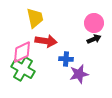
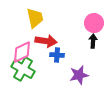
black arrow: moved 1 px left, 2 px down; rotated 64 degrees counterclockwise
blue cross: moved 9 px left, 4 px up
purple star: moved 1 px down
